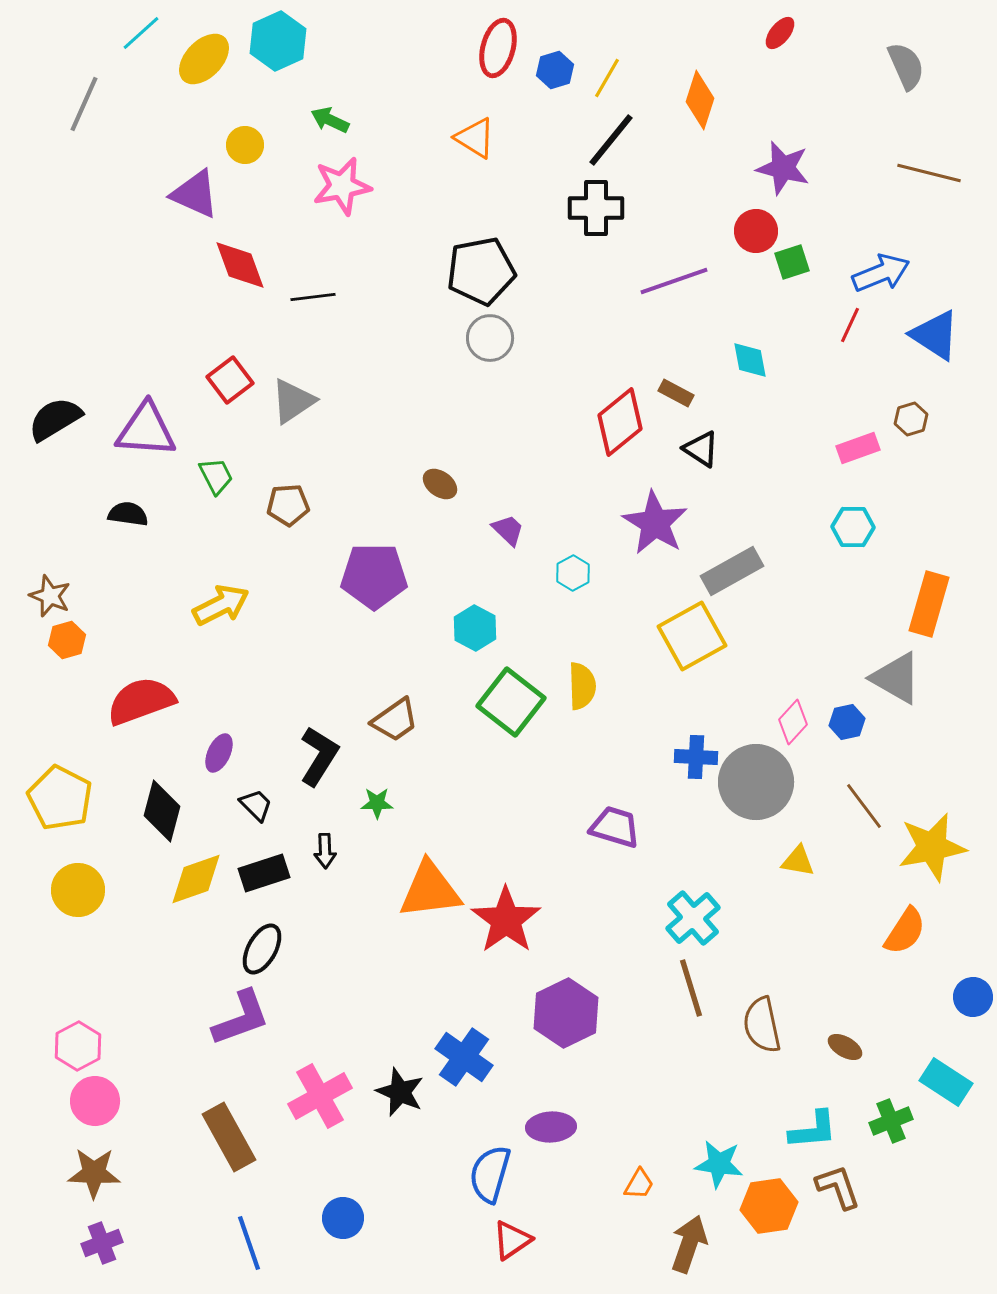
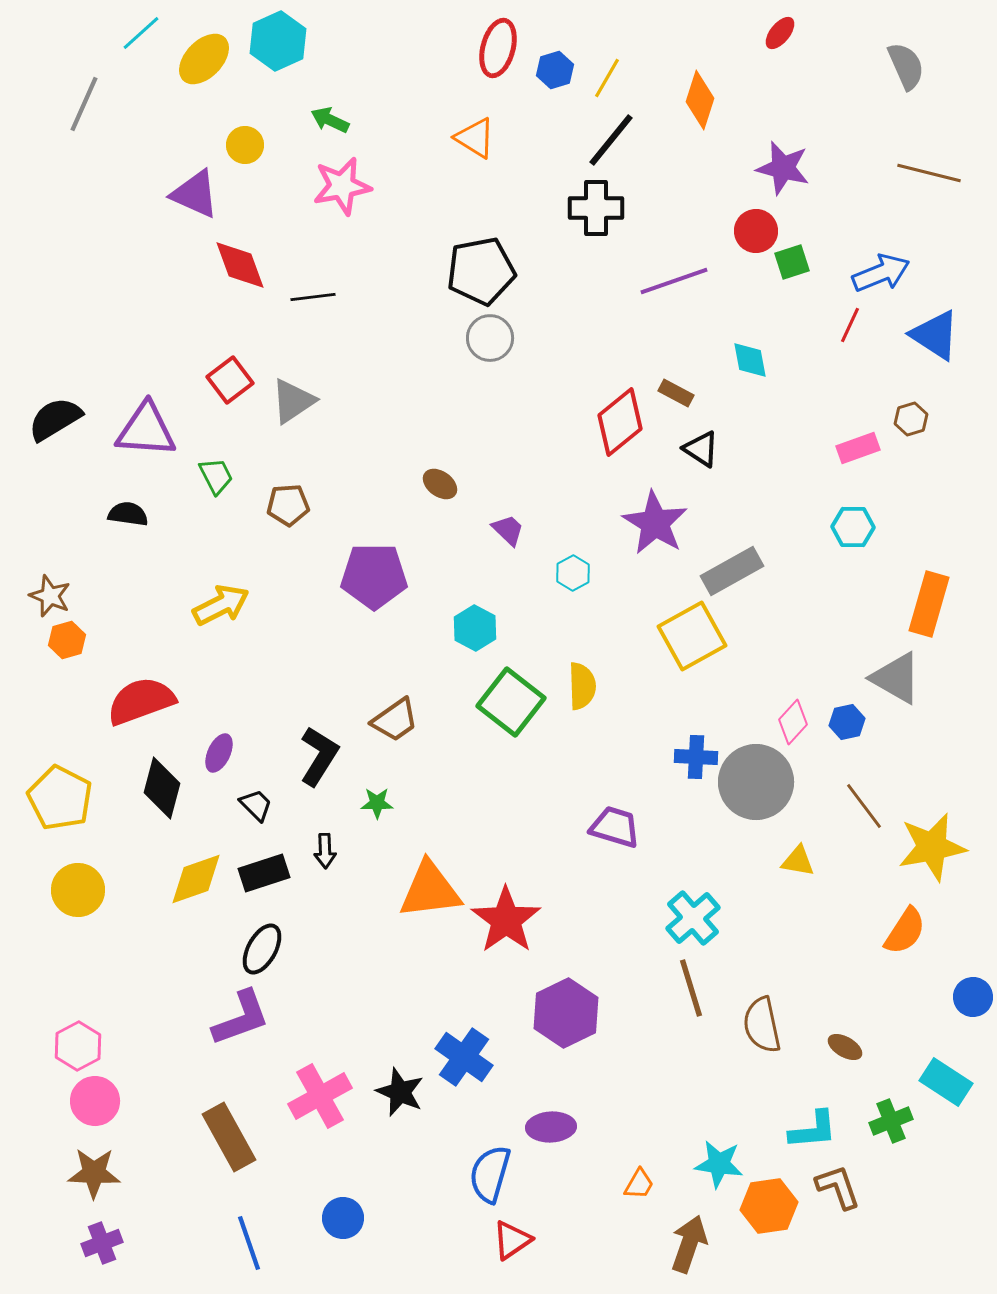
black diamond at (162, 811): moved 23 px up
